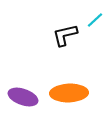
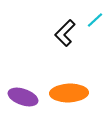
black L-shape: moved 2 px up; rotated 32 degrees counterclockwise
